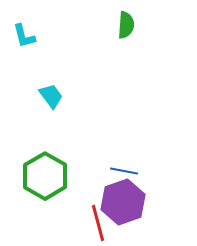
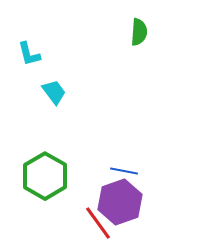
green semicircle: moved 13 px right, 7 px down
cyan L-shape: moved 5 px right, 18 px down
cyan trapezoid: moved 3 px right, 4 px up
purple hexagon: moved 3 px left
red line: rotated 21 degrees counterclockwise
